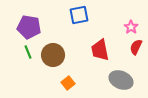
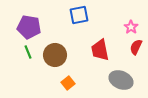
brown circle: moved 2 px right
